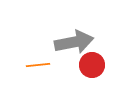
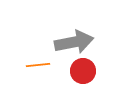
red circle: moved 9 px left, 6 px down
